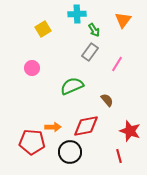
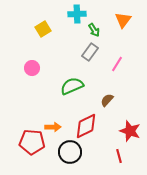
brown semicircle: rotated 96 degrees counterclockwise
red diamond: rotated 16 degrees counterclockwise
